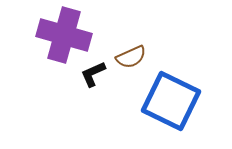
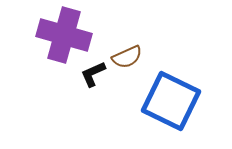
brown semicircle: moved 4 px left
